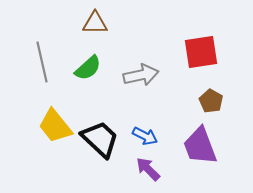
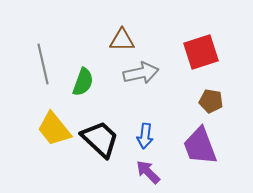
brown triangle: moved 27 px right, 17 px down
red square: rotated 9 degrees counterclockwise
gray line: moved 1 px right, 2 px down
green semicircle: moved 5 px left, 14 px down; rotated 28 degrees counterclockwise
gray arrow: moved 2 px up
brown pentagon: rotated 20 degrees counterclockwise
yellow trapezoid: moved 1 px left, 3 px down
blue arrow: rotated 70 degrees clockwise
purple arrow: moved 3 px down
